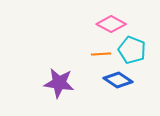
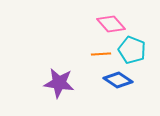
pink diamond: rotated 20 degrees clockwise
